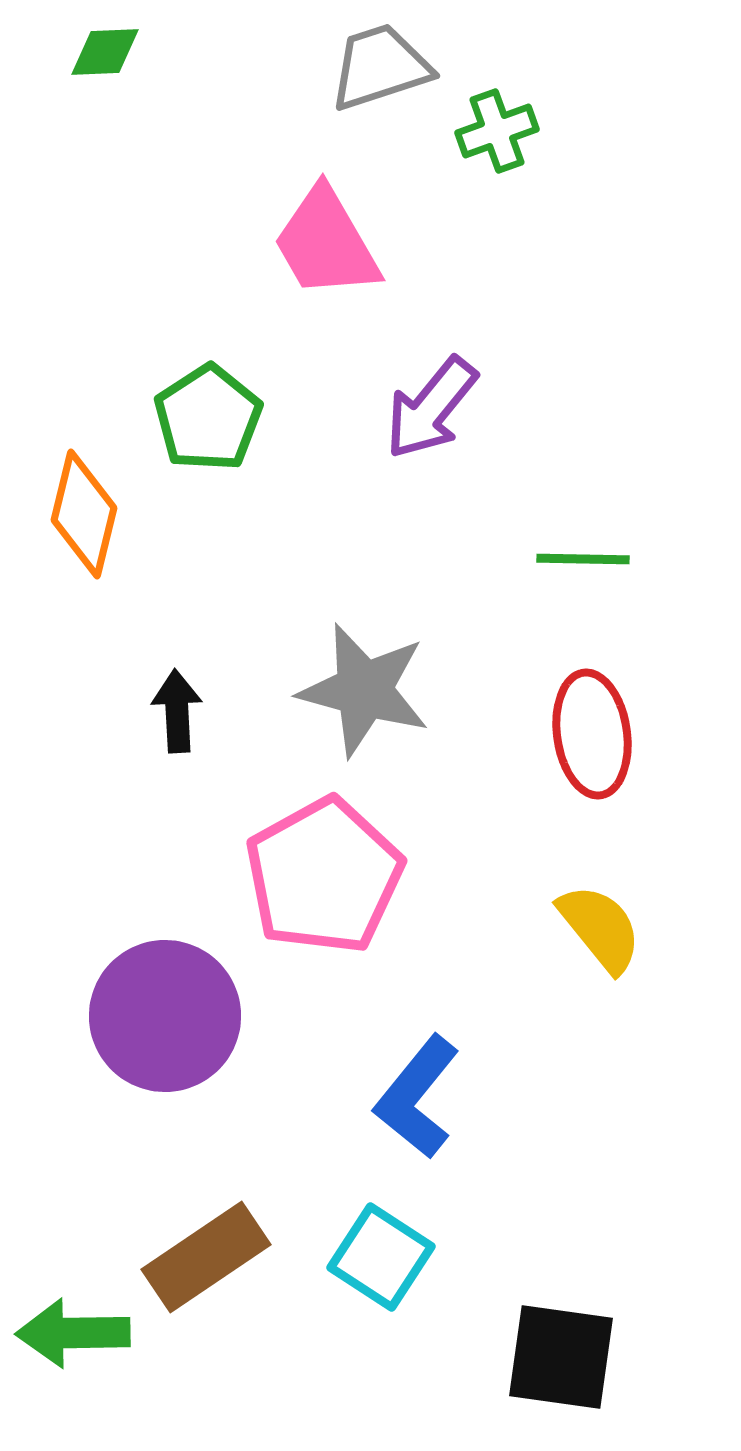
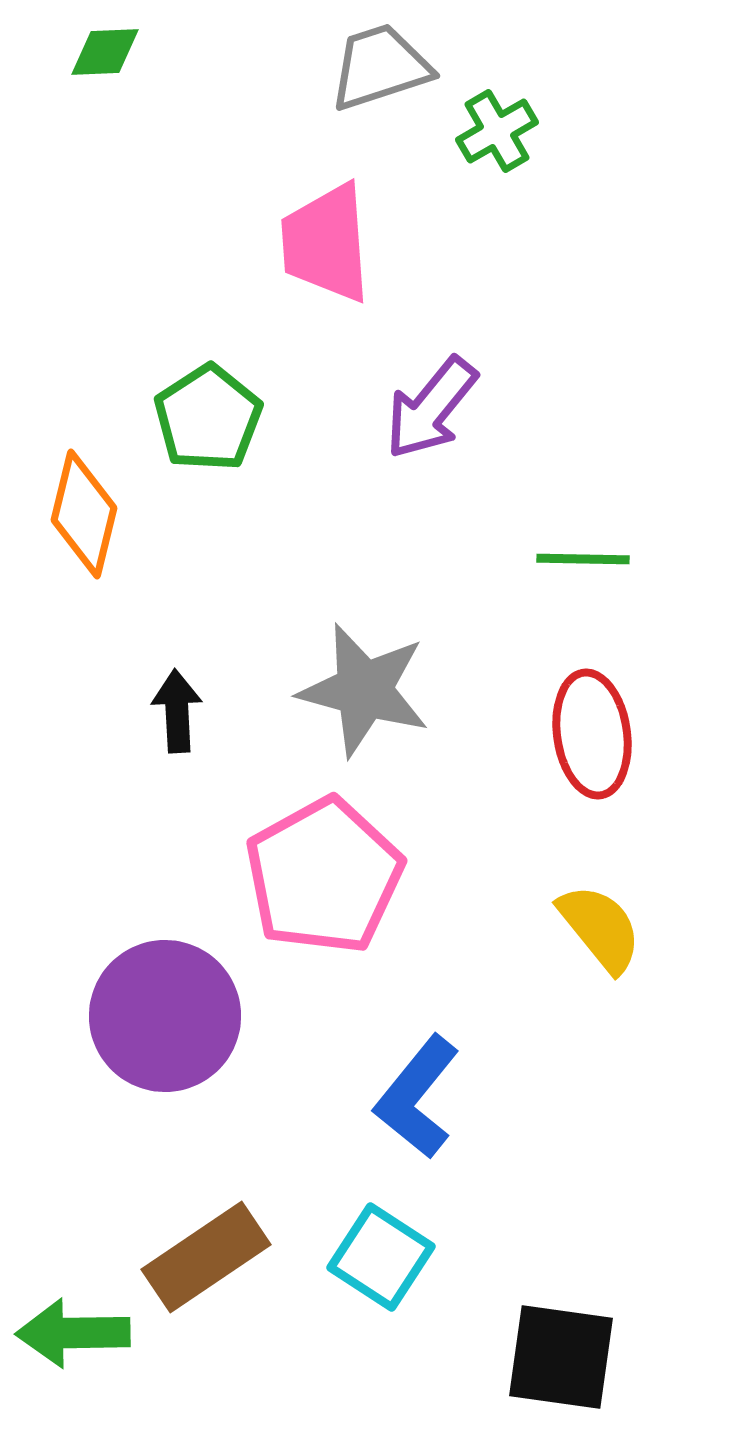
green cross: rotated 10 degrees counterclockwise
pink trapezoid: rotated 26 degrees clockwise
